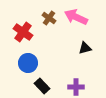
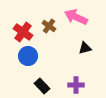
brown cross: moved 8 px down
blue circle: moved 7 px up
purple cross: moved 2 px up
